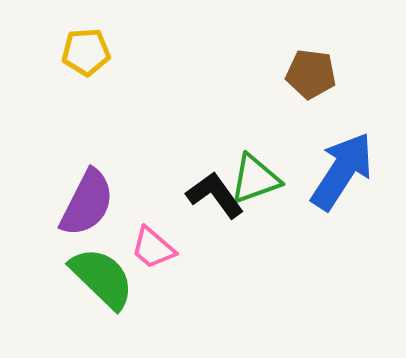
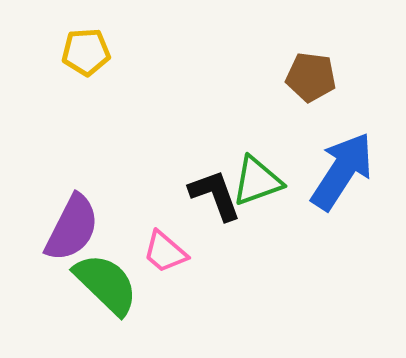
brown pentagon: moved 3 px down
green triangle: moved 2 px right, 2 px down
black L-shape: rotated 16 degrees clockwise
purple semicircle: moved 15 px left, 25 px down
pink trapezoid: moved 12 px right, 4 px down
green semicircle: moved 4 px right, 6 px down
